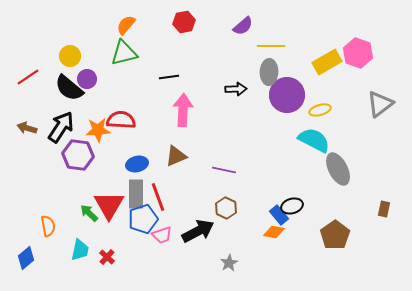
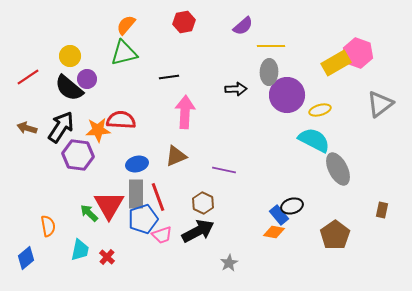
yellow rectangle at (327, 62): moved 9 px right, 1 px down
pink arrow at (183, 110): moved 2 px right, 2 px down
brown hexagon at (226, 208): moved 23 px left, 5 px up
brown rectangle at (384, 209): moved 2 px left, 1 px down
